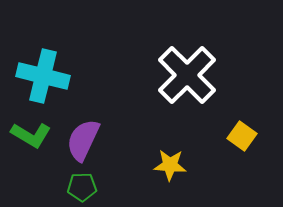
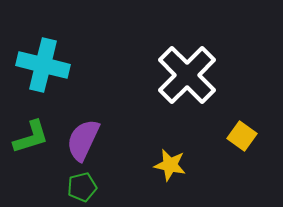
cyan cross: moved 11 px up
green L-shape: moved 2 px down; rotated 48 degrees counterclockwise
yellow star: rotated 8 degrees clockwise
green pentagon: rotated 12 degrees counterclockwise
